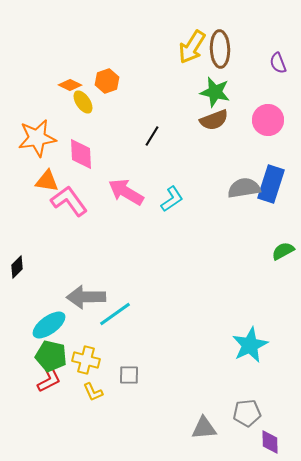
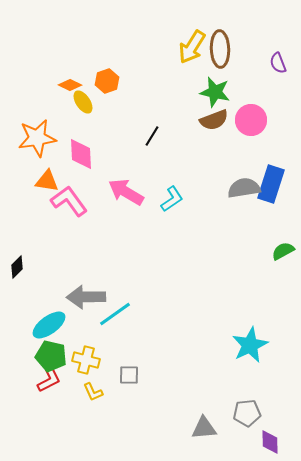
pink circle: moved 17 px left
